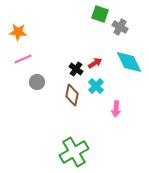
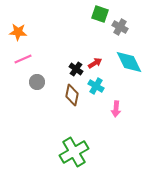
cyan cross: rotated 14 degrees counterclockwise
